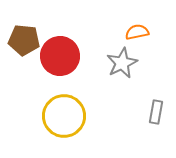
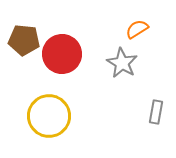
orange semicircle: moved 3 px up; rotated 20 degrees counterclockwise
red circle: moved 2 px right, 2 px up
gray star: rotated 16 degrees counterclockwise
yellow circle: moved 15 px left
